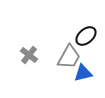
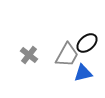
black ellipse: moved 1 px right, 7 px down
gray trapezoid: moved 2 px left, 2 px up
